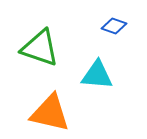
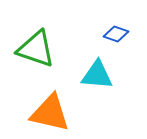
blue diamond: moved 2 px right, 8 px down
green triangle: moved 4 px left, 1 px down
